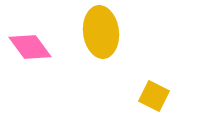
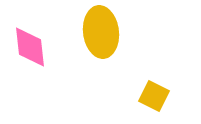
pink diamond: rotated 30 degrees clockwise
